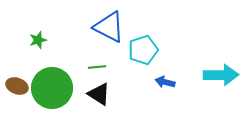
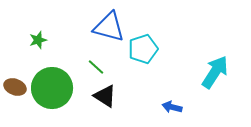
blue triangle: rotated 12 degrees counterclockwise
cyan pentagon: moved 1 px up
green line: moved 1 px left; rotated 48 degrees clockwise
cyan arrow: moved 6 px left, 3 px up; rotated 56 degrees counterclockwise
blue arrow: moved 7 px right, 25 px down
brown ellipse: moved 2 px left, 1 px down
black triangle: moved 6 px right, 2 px down
